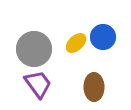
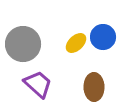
gray circle: moved 11 px left, 5 px up
purple trapezoid: rotated 12 degrees counterclockwise
